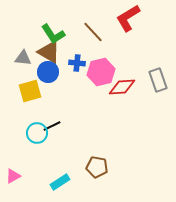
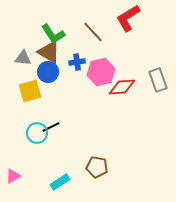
blue cross: moved 1 px up; rotated 14 degrees counterclockwise
black line: moved 1 px left, 1 px down
